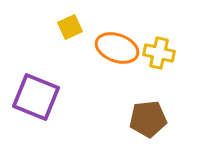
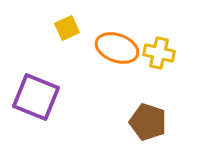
yellow square: moved 3 px left, 1 px down
brown pentagon: moved 3 px down; rotated 24 degrees clockwise
